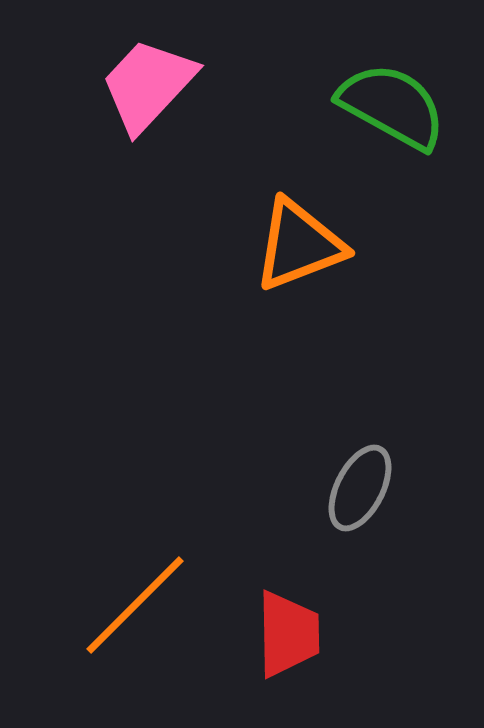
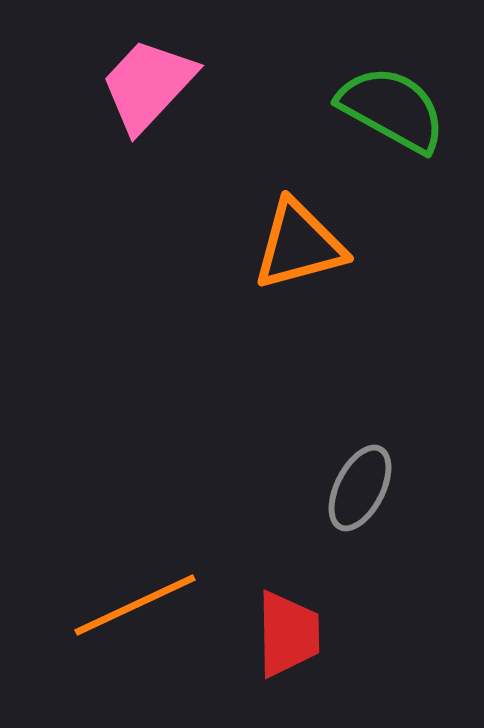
green semicircle: moved 3 px down
orange triangle: rotated 6 degrees clockwise
orange line: rotated 20 degrees clockwise
